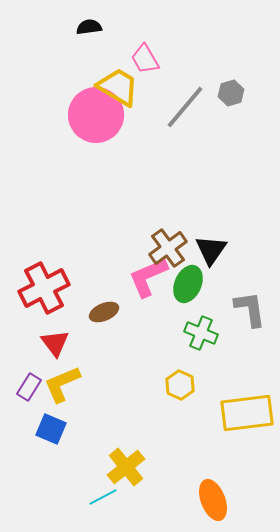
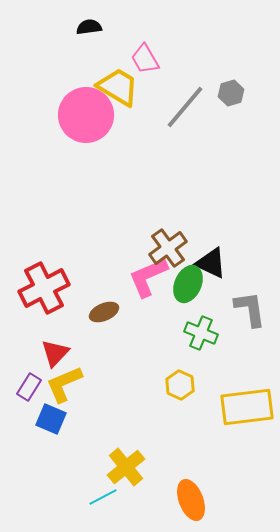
pink circle: moved 10 px left
black triangle: moved 13 px down; rotated 40 degrees counterclockwise
red triangle: moved 10 px down; rotated 20 degrees clockwise
yellow L-shape: moved 2 px right
yellow rectangle: moved 6 px up
blue square: moved 10 px up
orange ellipse: moved 22 px left
